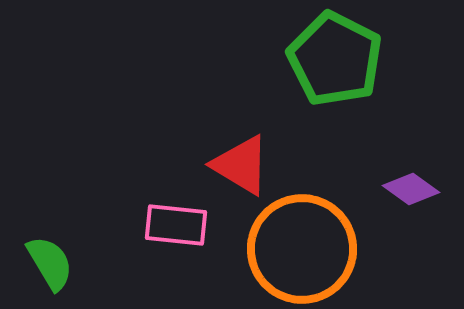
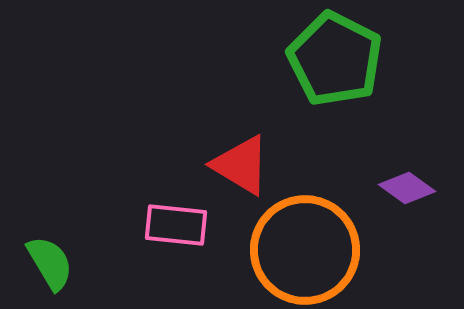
purple diamond: moved 4 px left, 1 px up
orange circle: moved 3 px right, 1 px down
